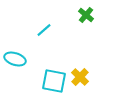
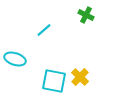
green cross: rotated 14 degrees counterclockwise
